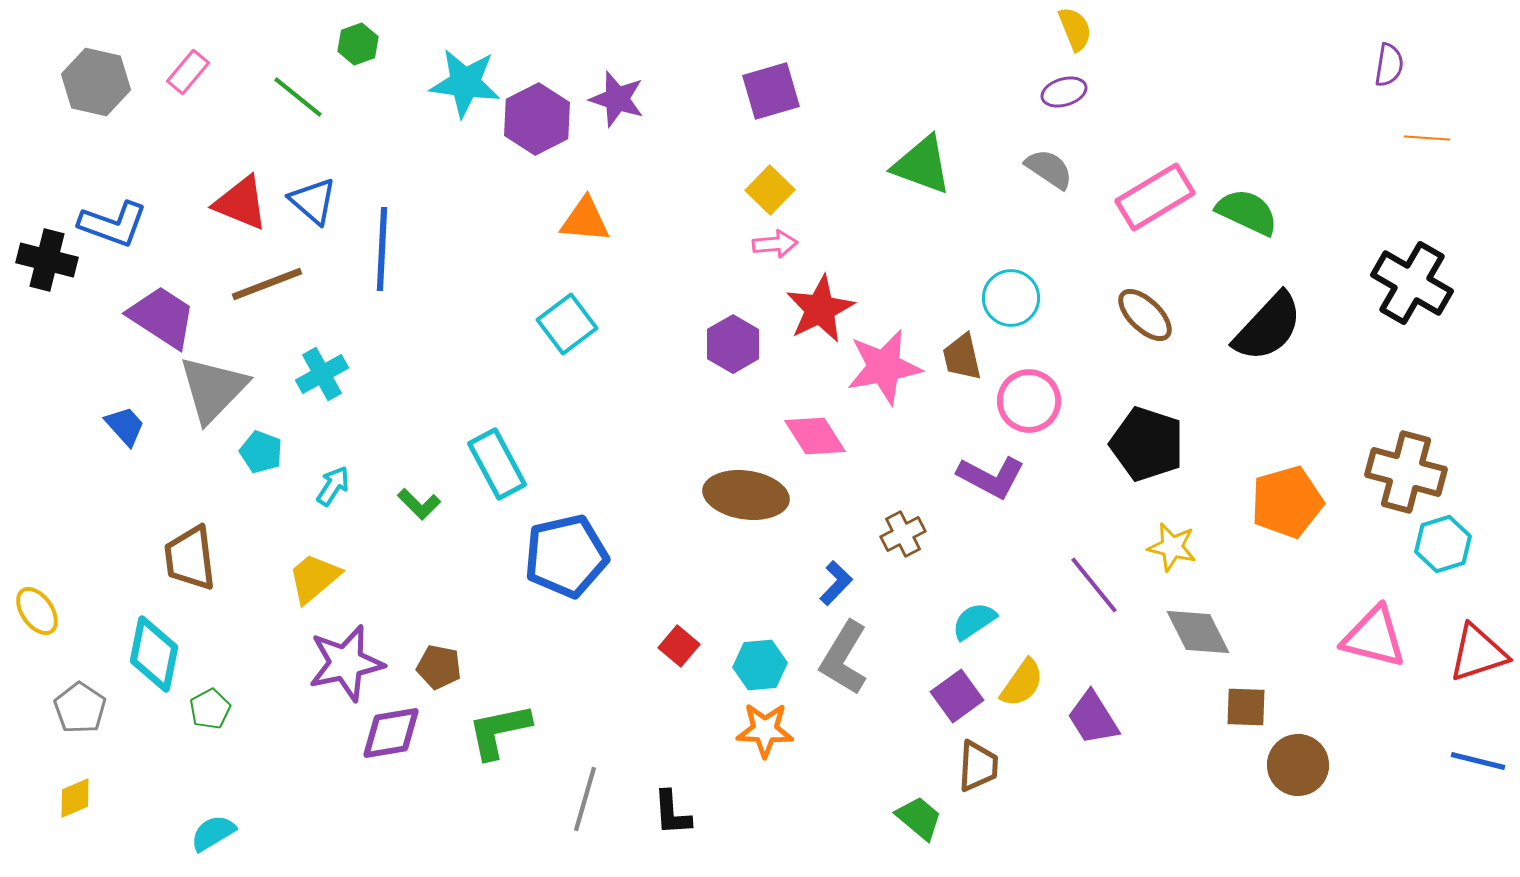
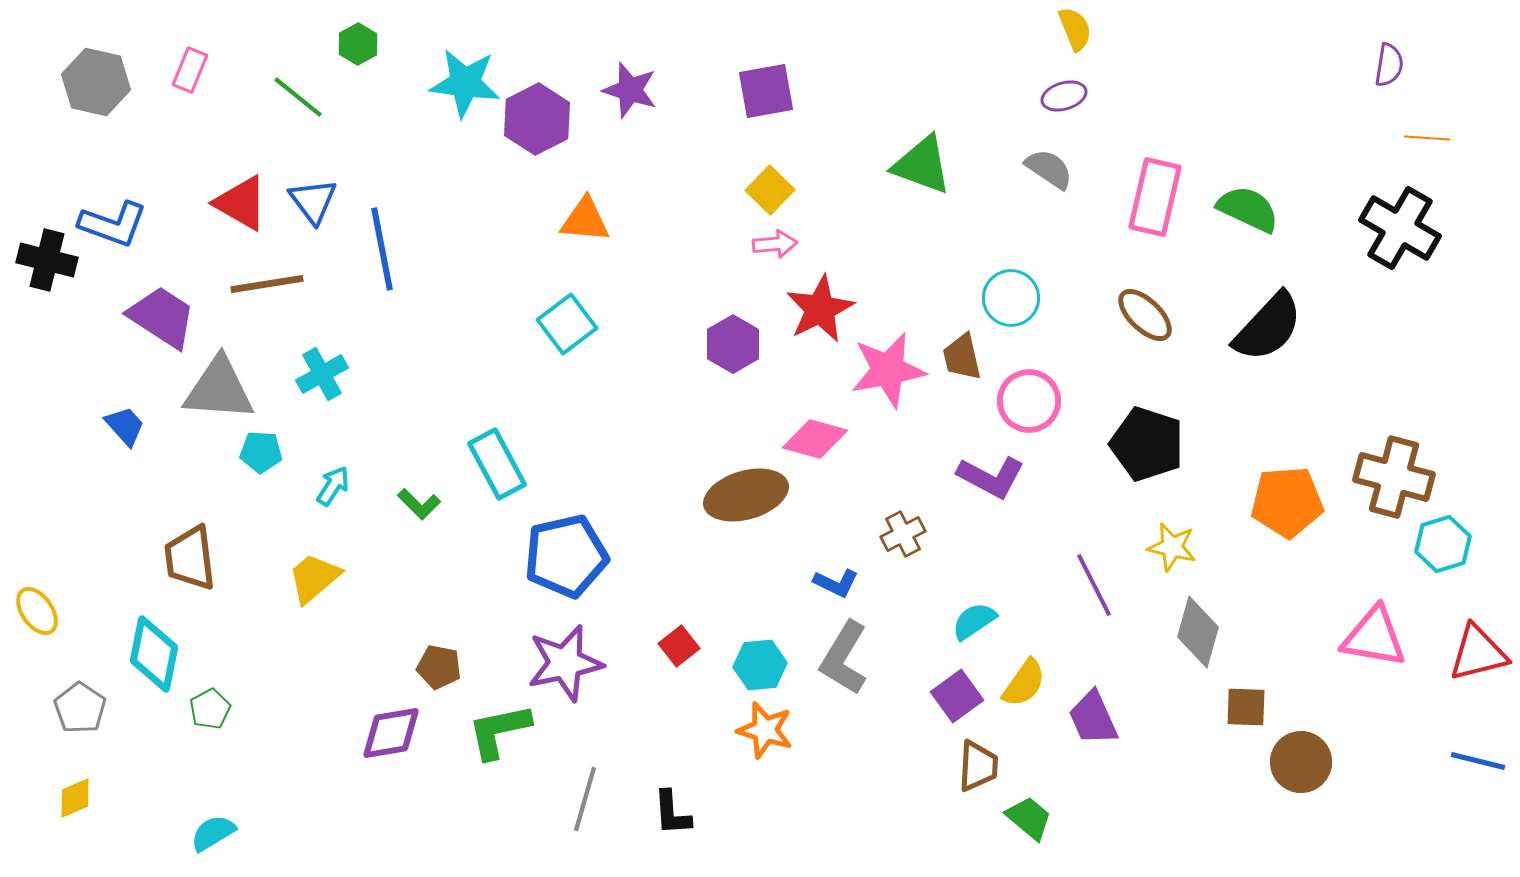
green hexagon at (358, 44): rotated 9 degrees counterclockwise
pink rectangle at (188, 72): moved 2 px right, 2 px up; rotated 18 degrees counterclockwise
purple square at (771, 91): moved 5 px left; rotated 6 degrees clockwise
purple ellipse at (1064, 92): moved 4 px down
purple star at (617, 99): moved 13 px right, 9 px up
pink rectangle at (1155, 197): rotated 46 degrees counterclockwise
blue triangle at (313, 201): rotated 12 degrees clockwise
red triangle at (241, 203): rotated 8 degrees clockwise
green semicircle at (1247, 212): moved 1 px right, 3 px up
blue line at (382, 249): rotated 14 degrees counterclockwise
black cross at (1412, 283): moved 12 px left, 55 px up
brown line at (267, 284): rotated 12 degrees clockwise
pink star at (884, 367): moved 4 px right, 3 px down
gray triangle at (213, 389): moved 6 px right; rotated 50 degrees clockwise
pink diamond at (815, 436): moved 3 px down; rotated 42 degrees counterclockwise
cyan pentagon at (261, 452): rotated 18 degrees counterclockwise
brown cross at (1406, 472): moved 12 px left, 5 px down
brown ellipse at (746, 495): rotated 24 degrees counterclockwise
orange pentagon at (1287, 502): rotated 12 degrees clockwise
blue L-shape at (836, 583): rotated 72 degrees clockwise
purple line at (1094, 585): rotated 12 degrees clockwise
gray diamond at (1198, 632): rotated 42 degrees clockwise
pink triangle at (1374, 637): rotated 4 degrees counterclockwise
red square at (679, 646): rotated 12 degrees clockwise
red triangle at (1478, 653): rotated 4 degrees clockwise
purple star at (346, 663): moved 219 px right
yellow semicircle at (1022, 683): moved 2 px right
purple trapezoid at (1093, 718): rotated 8 degrees clockwise
orange star at (765, 730): rotated 14 degrees clockwise
brown circle at (1298, 765): moved 3 px right, 3 px up
green trapezoid at (919, 818): moved 110 px right
